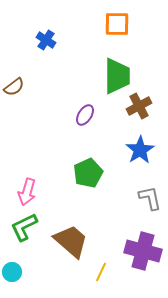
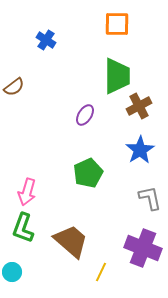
green L-shape: moved 1 px left, 1 px down; rotated 44 degrees counterclockwise
purple cross: moved 3 px up; rotated 6 degrees clockwise
